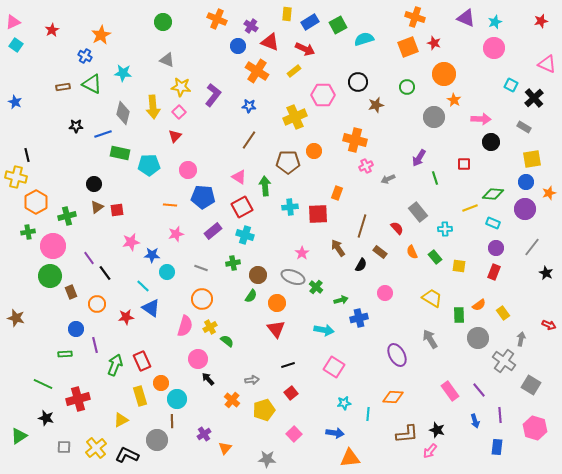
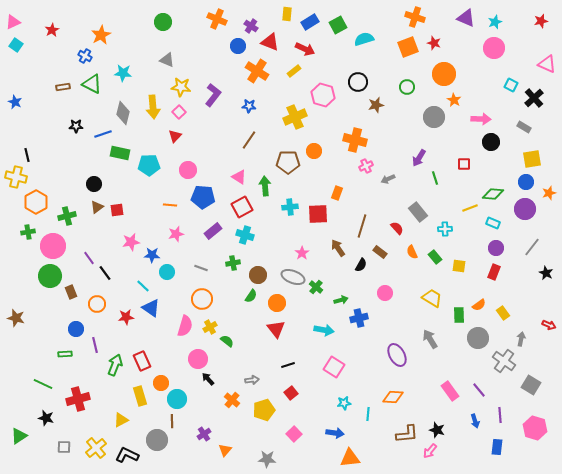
pink hexagon at (323, 95): rotated 15 degrees clockwise
orange triangle at (225, 448): moved 2 px down
